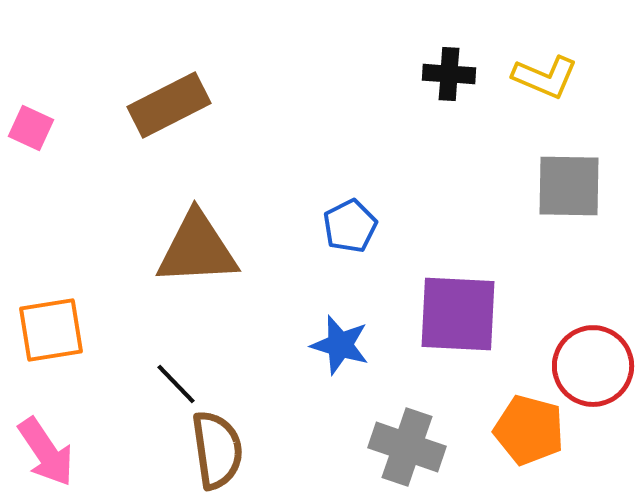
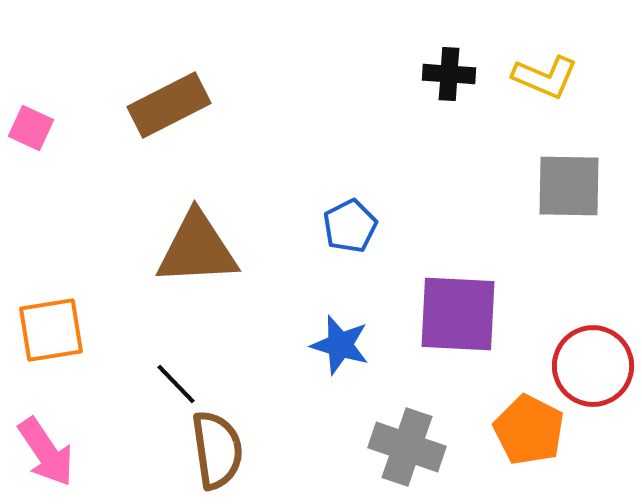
orange pentagon: rotated 12 degrees clockwise
